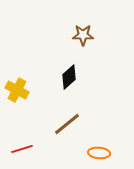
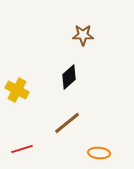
brown line: moved 1 px up
